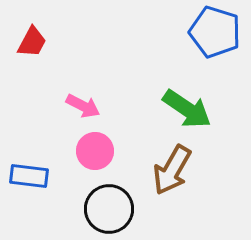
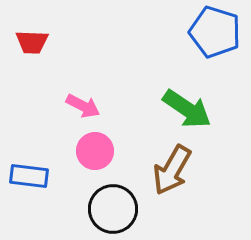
red trapezoid: rotated 64 degrees clockwise
black circle: moved 4 px right
